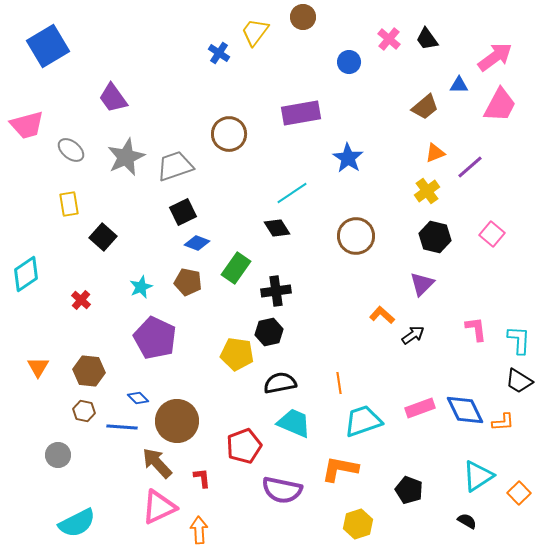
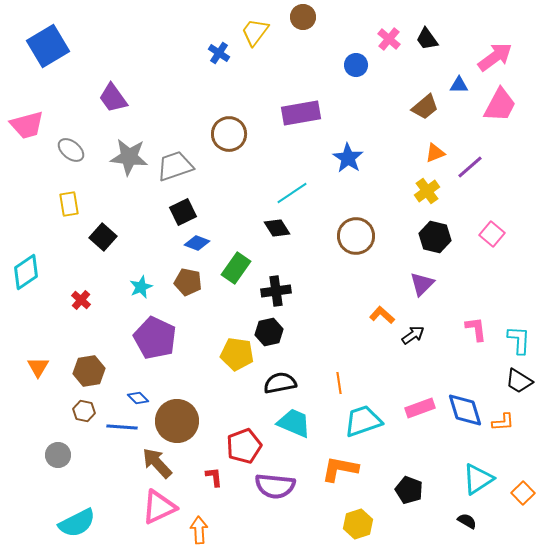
blue circle at (349, 62): moved 7 px right, 3 px down
gray star at (126, 157): moved 3 px right; rotated 30 degrees clockwise
cyan diamond at (26, 274): moved 2 px up
brown hexagon at (89, 371): rotated 16 degrees counterclockwise
blue diamond at (465, 410): rotated 9 degrees clockwise
cyan triangle at (478, 476): moved 3 px down
red L-shape at (202, 478): moved 12 px right, 1 px up
purple semicircle at (282, 490): moved 7 px left, 4 px up; rotated 6 degrees counterclockwise
orange square at (519, 493): moved 4 px right
